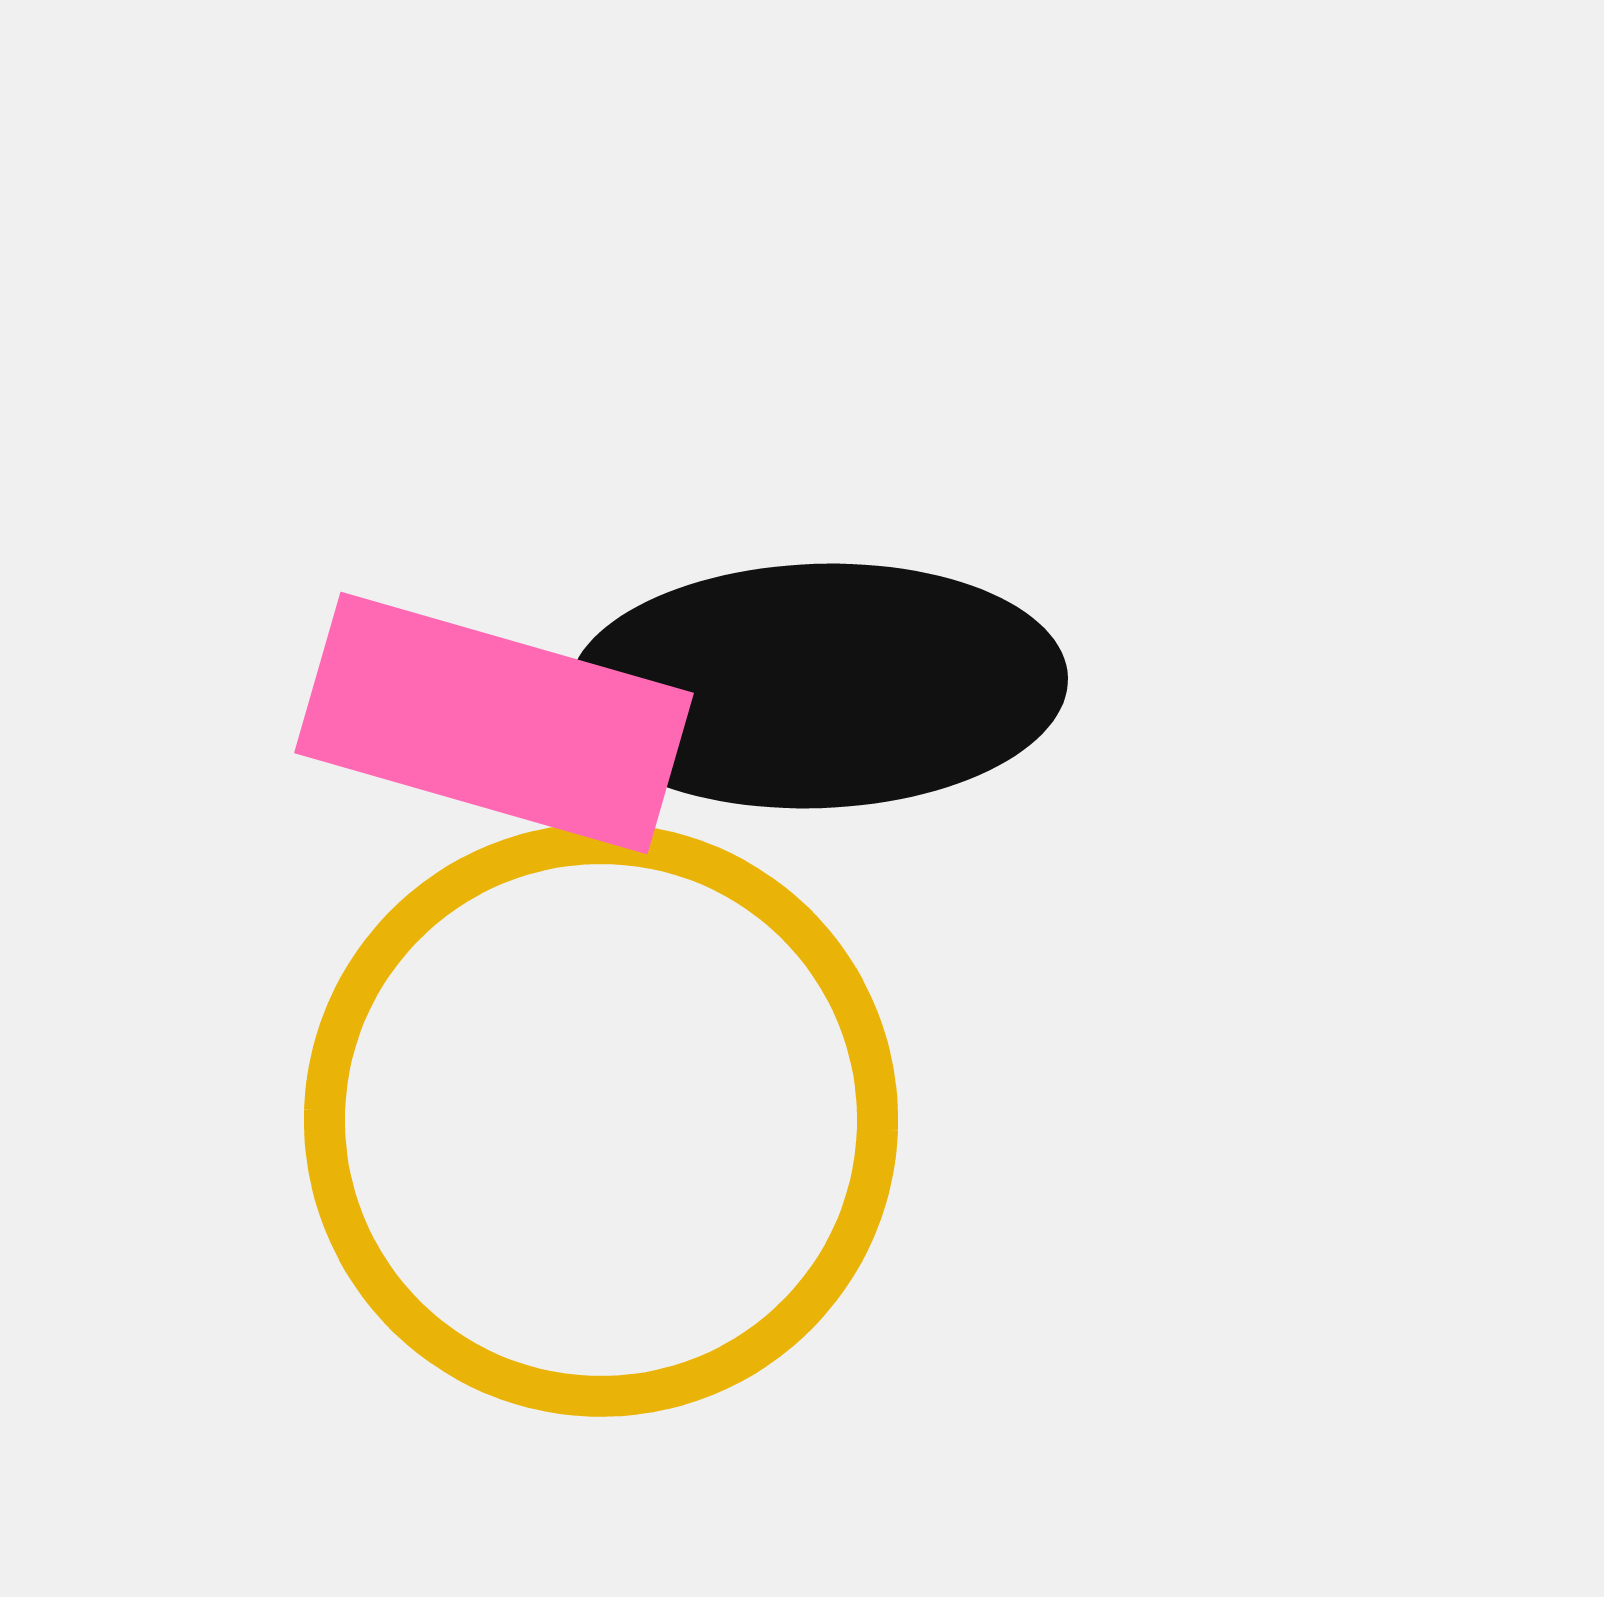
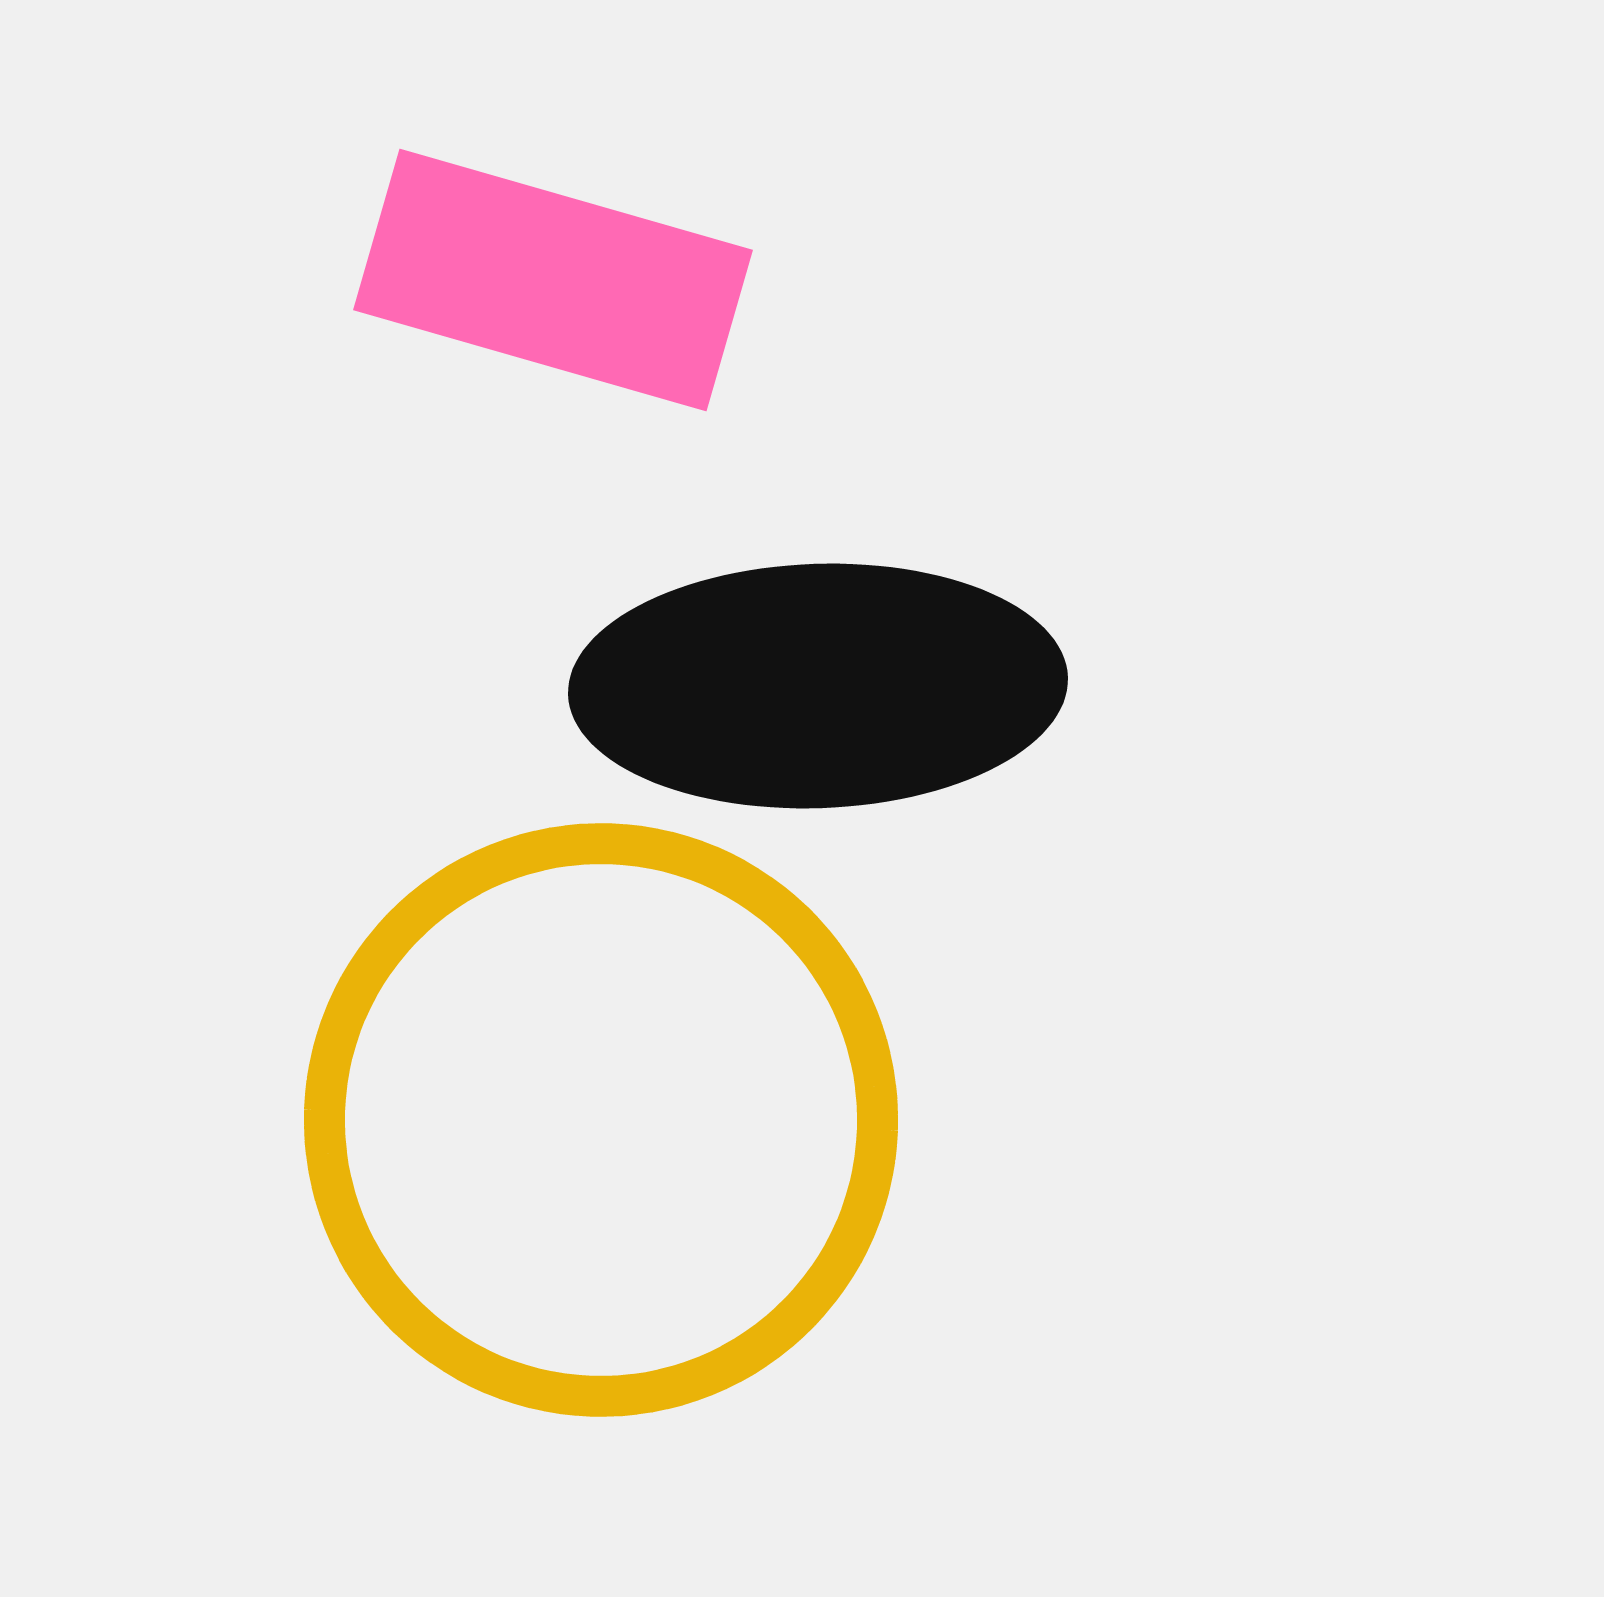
pink rectangle: moved 59 px right, 443 px up
